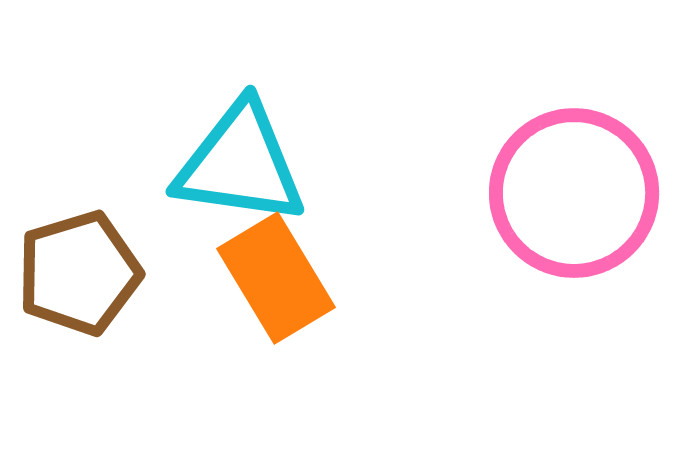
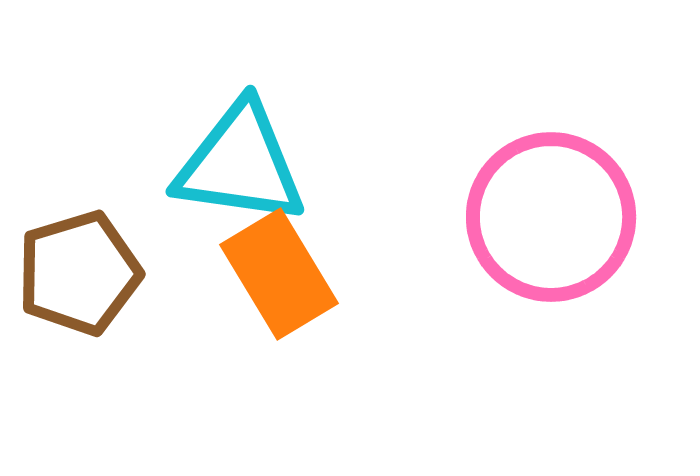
pink circle: moved 23 px left, 24 px down
orange rectangle: moved 3 px right, 4 px up
